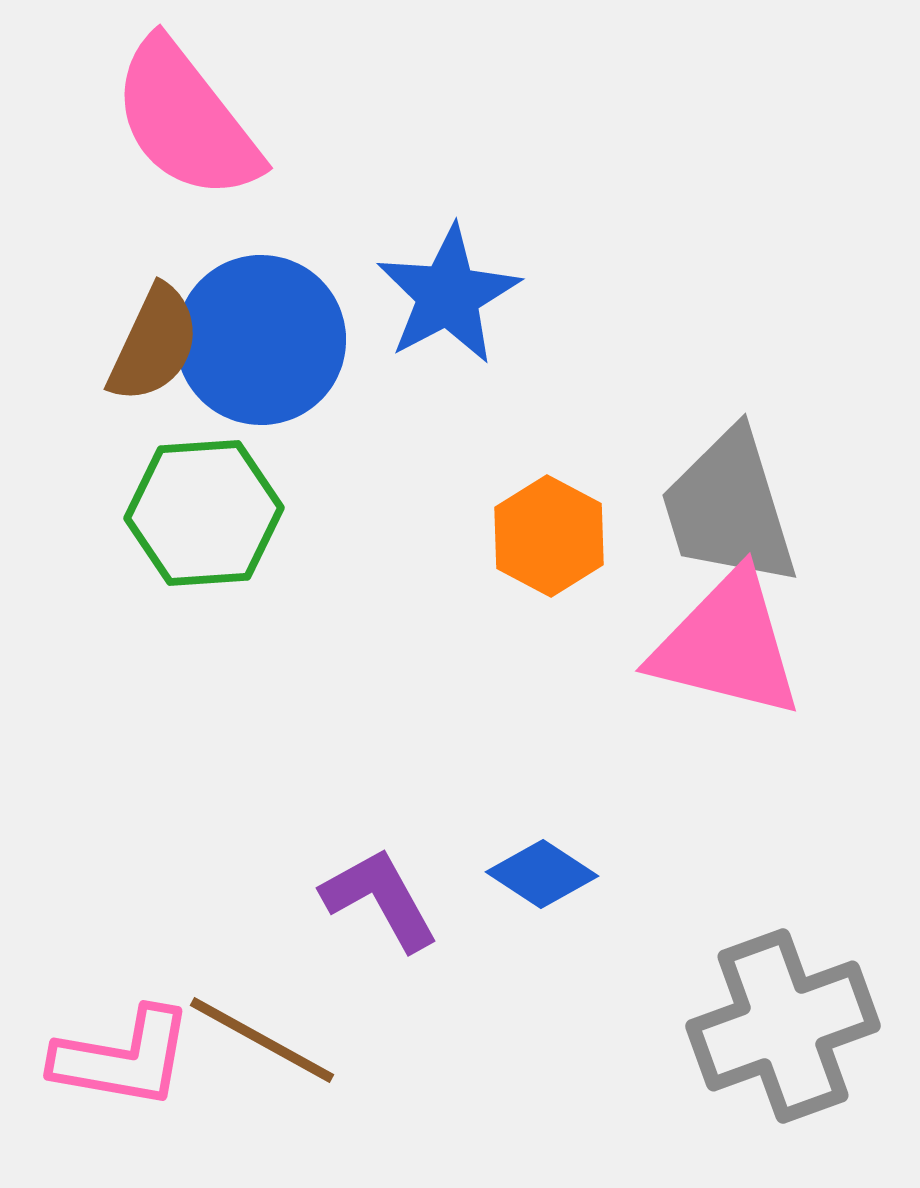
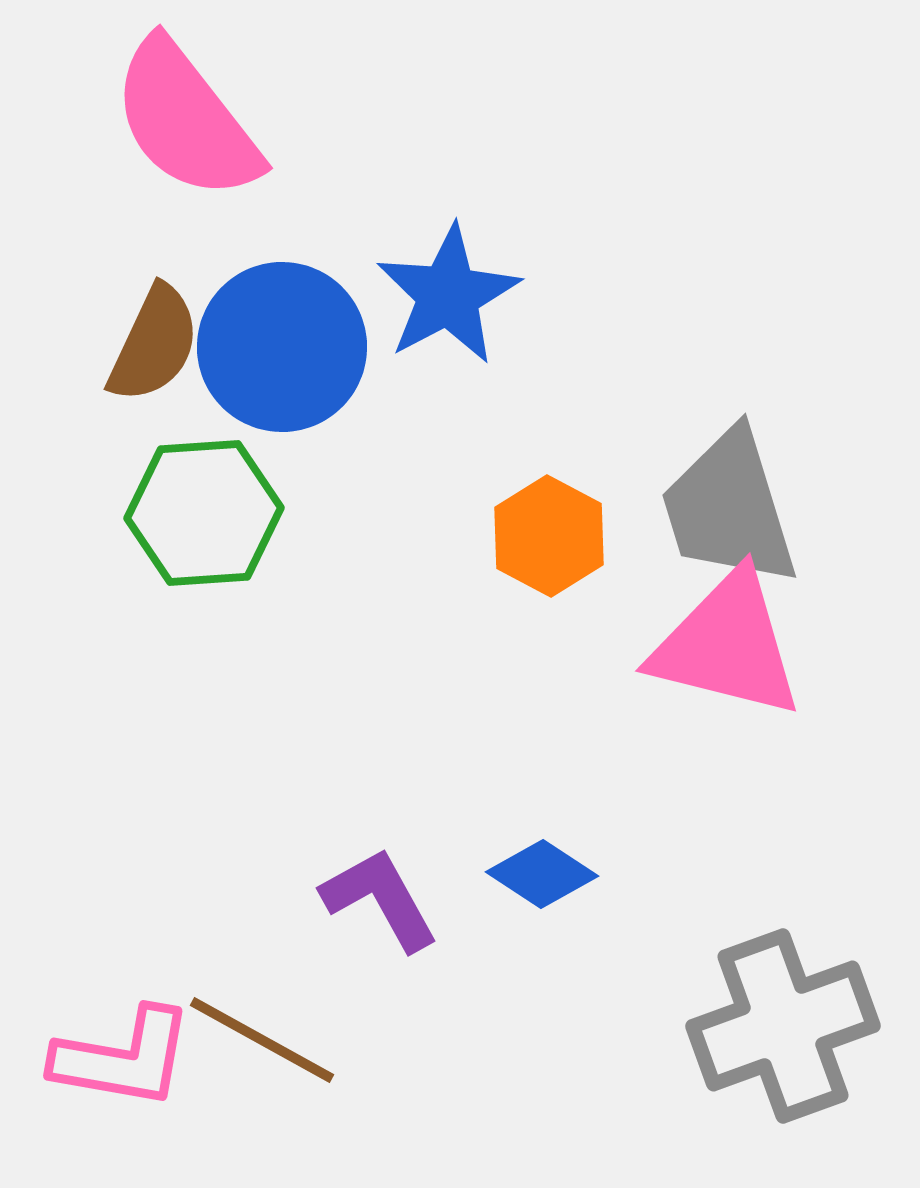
blue circle: moved 21 px right, 7 px down
